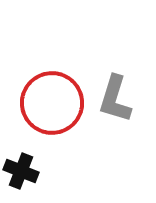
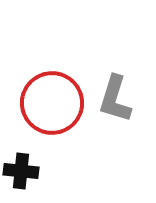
black cross: rotated 16 degrees counterclockwise
